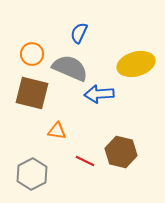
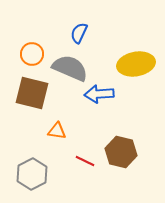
yellow ellipse: rotated 6 degrees clockwise
